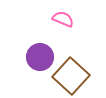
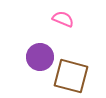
brown square: rotated 27 degrees counterclockwise
